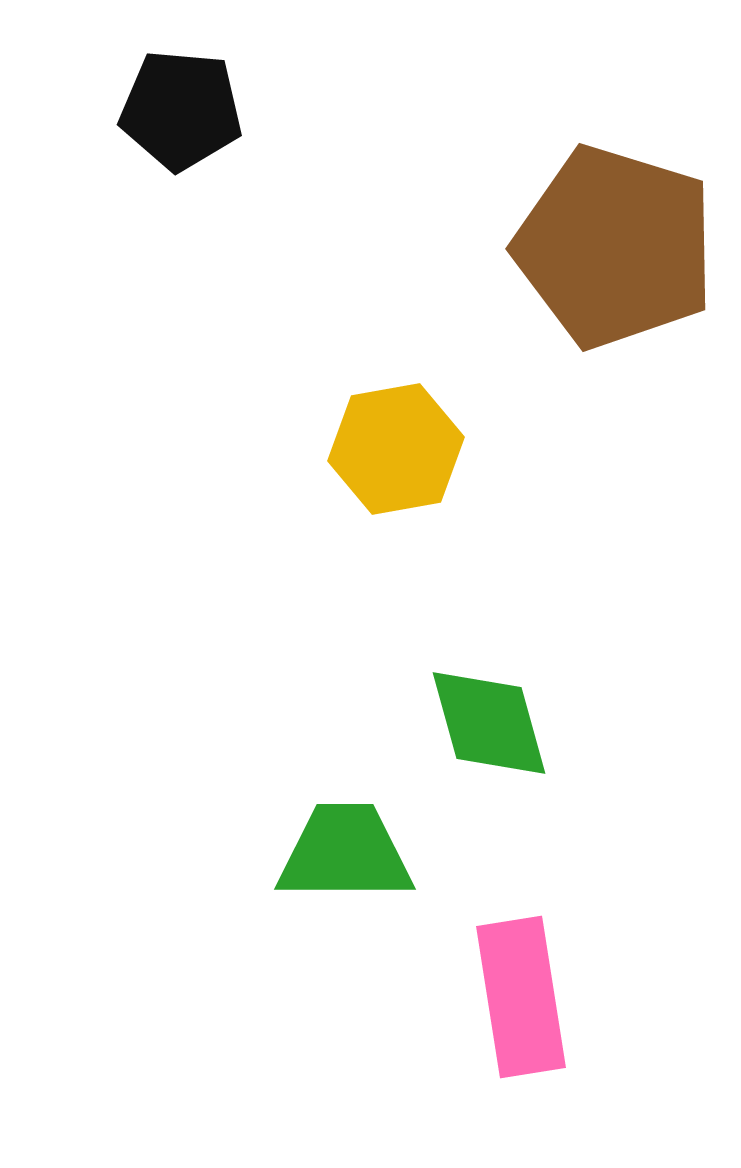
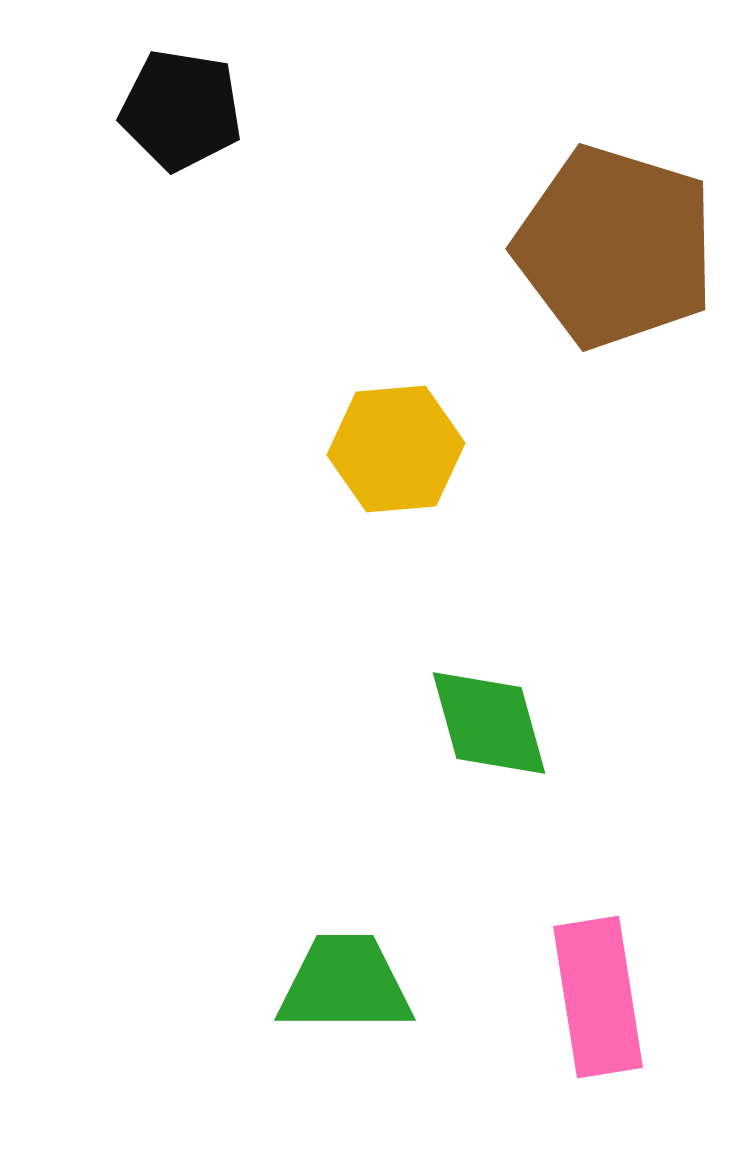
black pentagon: rotated 4 degrees clockwise
yellow hexagon: rotated 5 degrees clockwise
green trapezoid: moved 131 px down
pink rectangle: moved 77 px right
